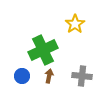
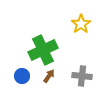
yellow star: moved 6 px right
brown arrow: rotated 24 degrees clockwise
